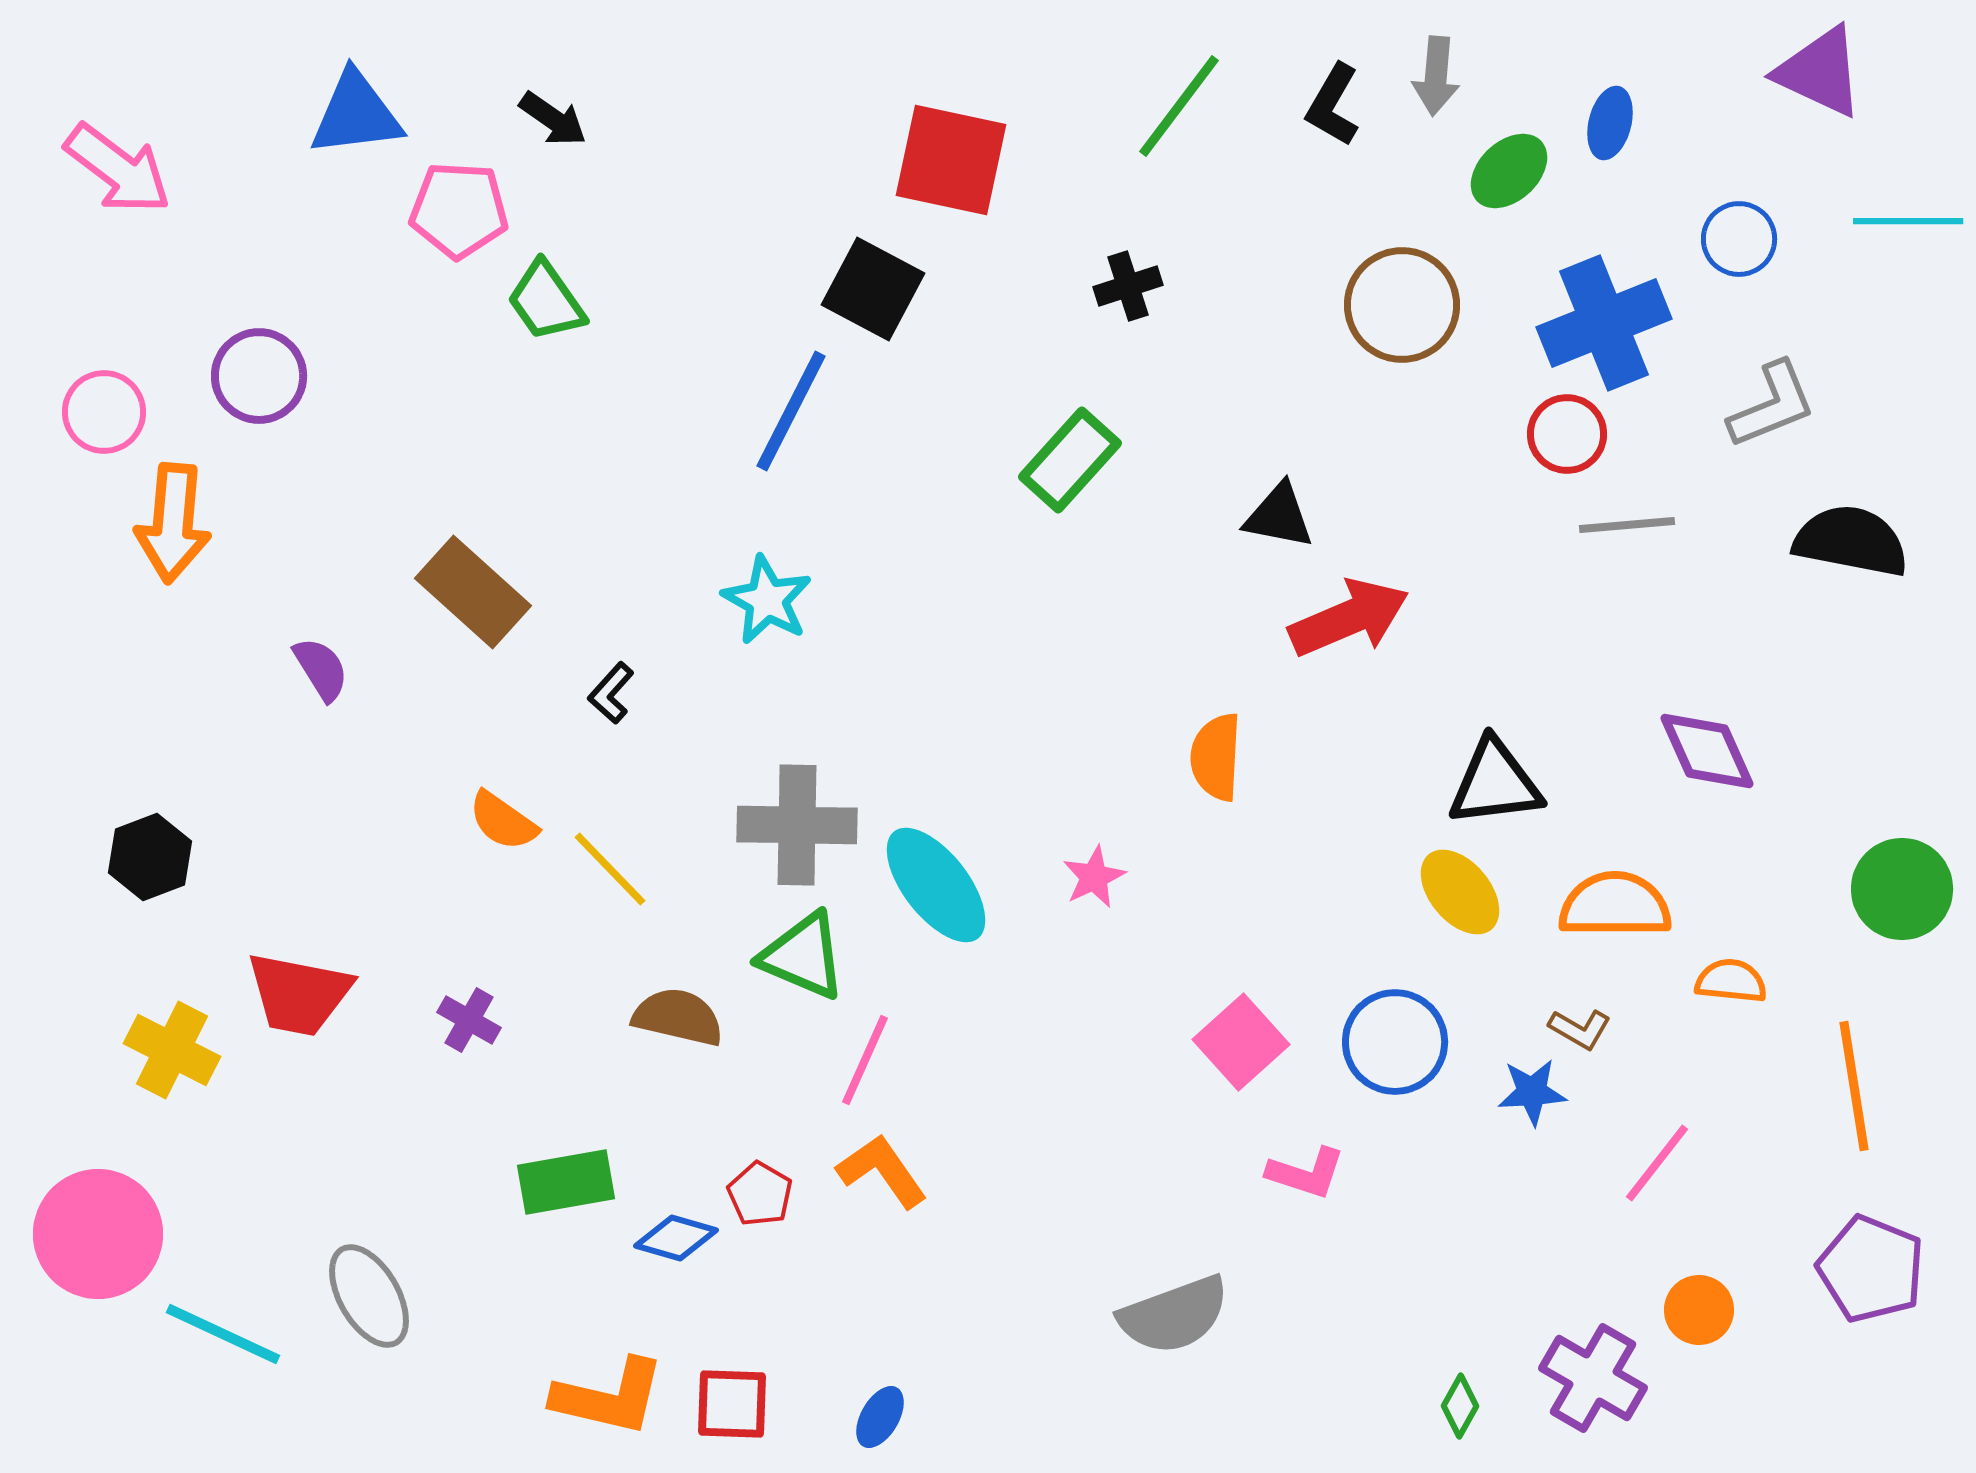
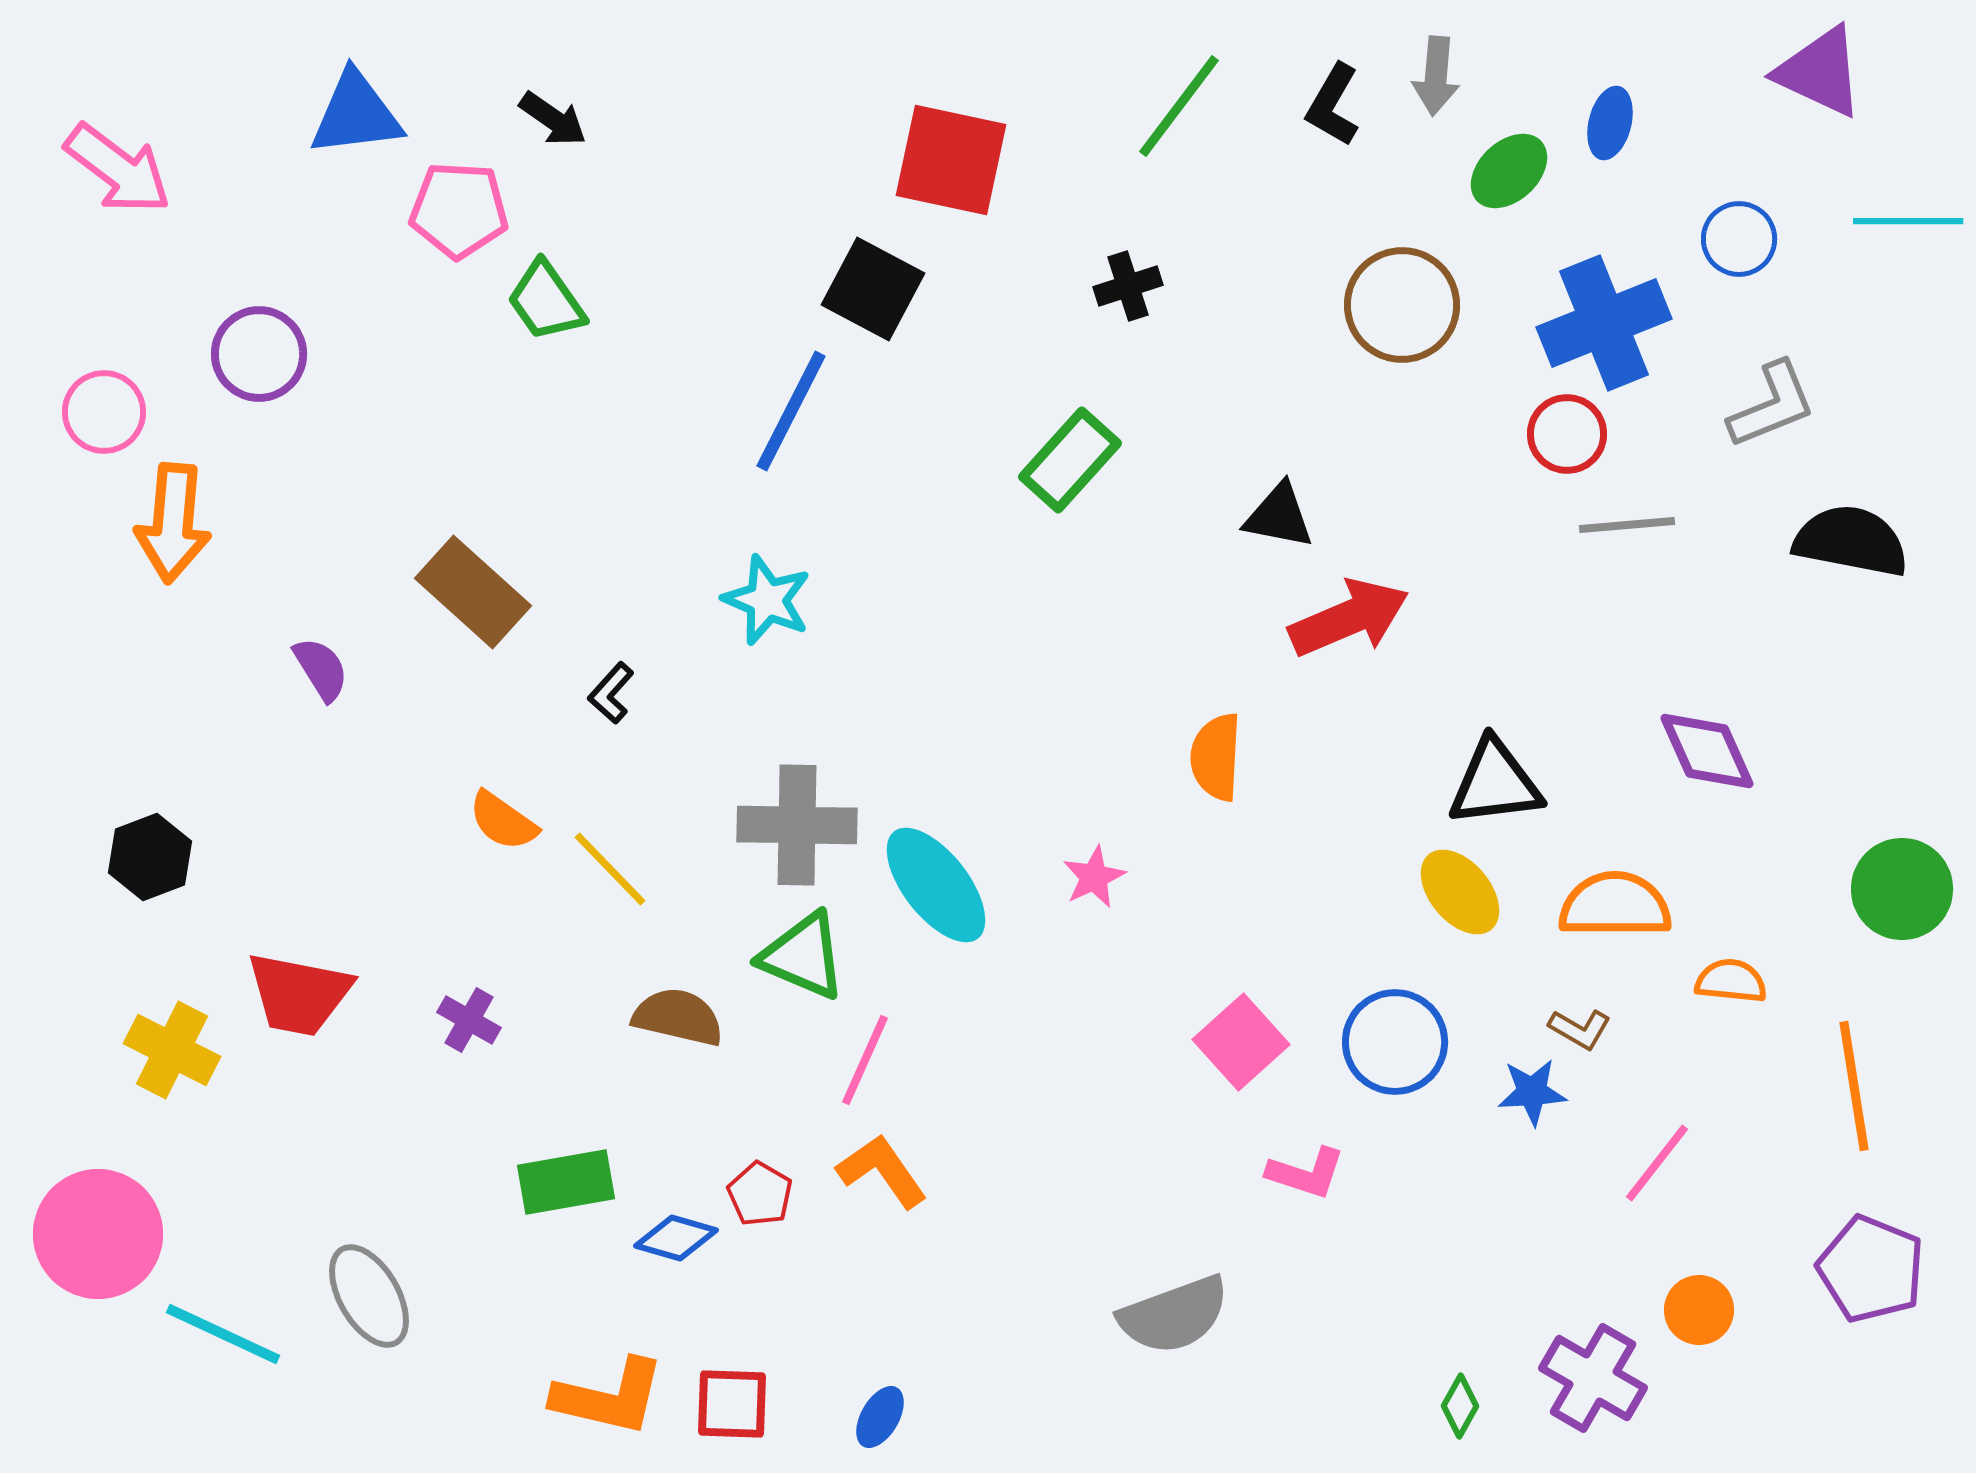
purple circle at (259, 376): moved 22 px up
cyan star at (767, 600): rotated 6 degrees counterclockwise
